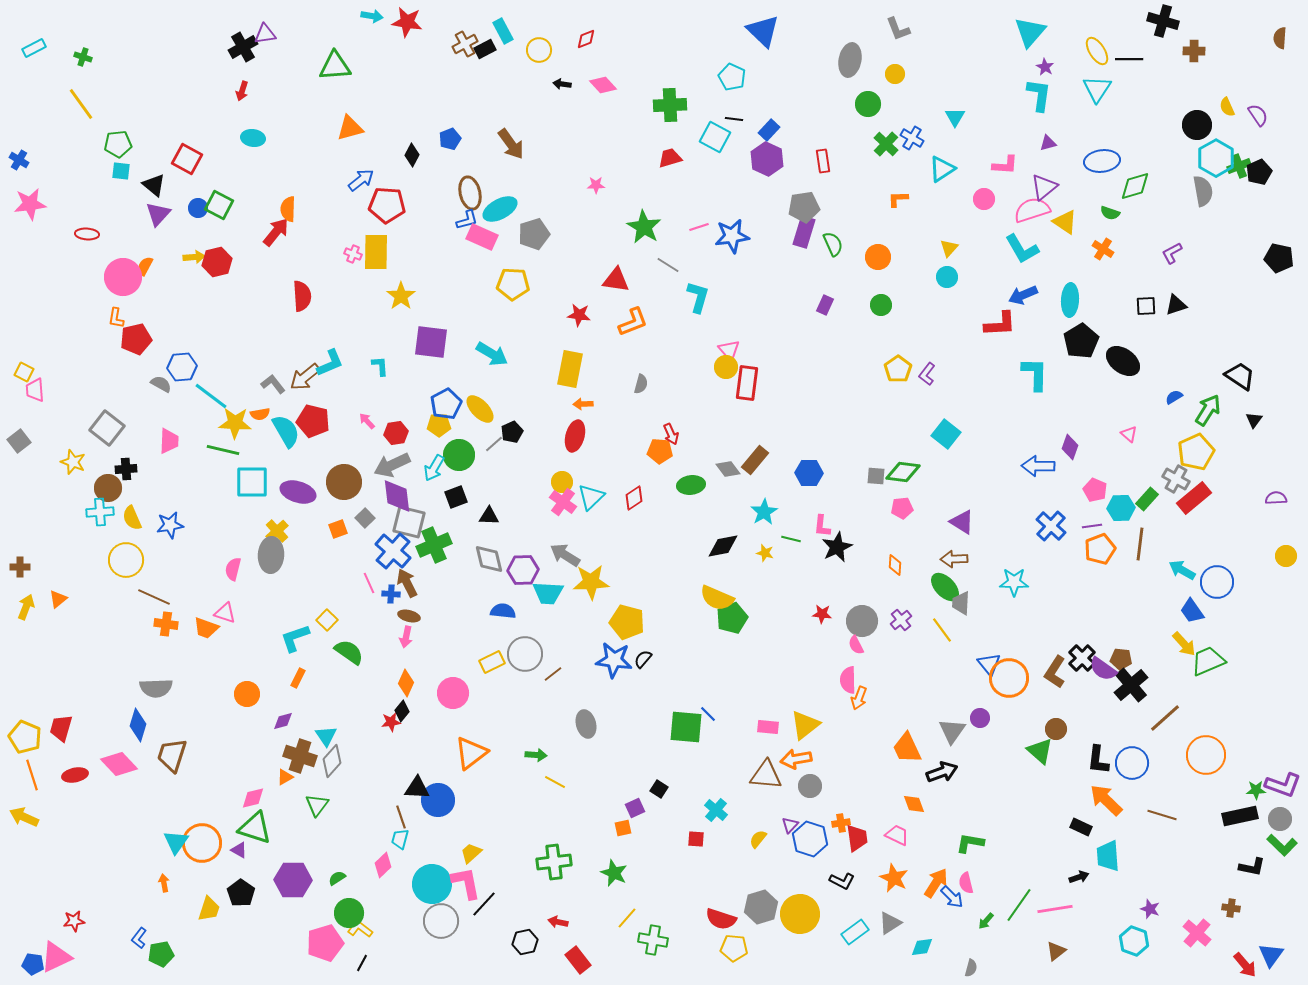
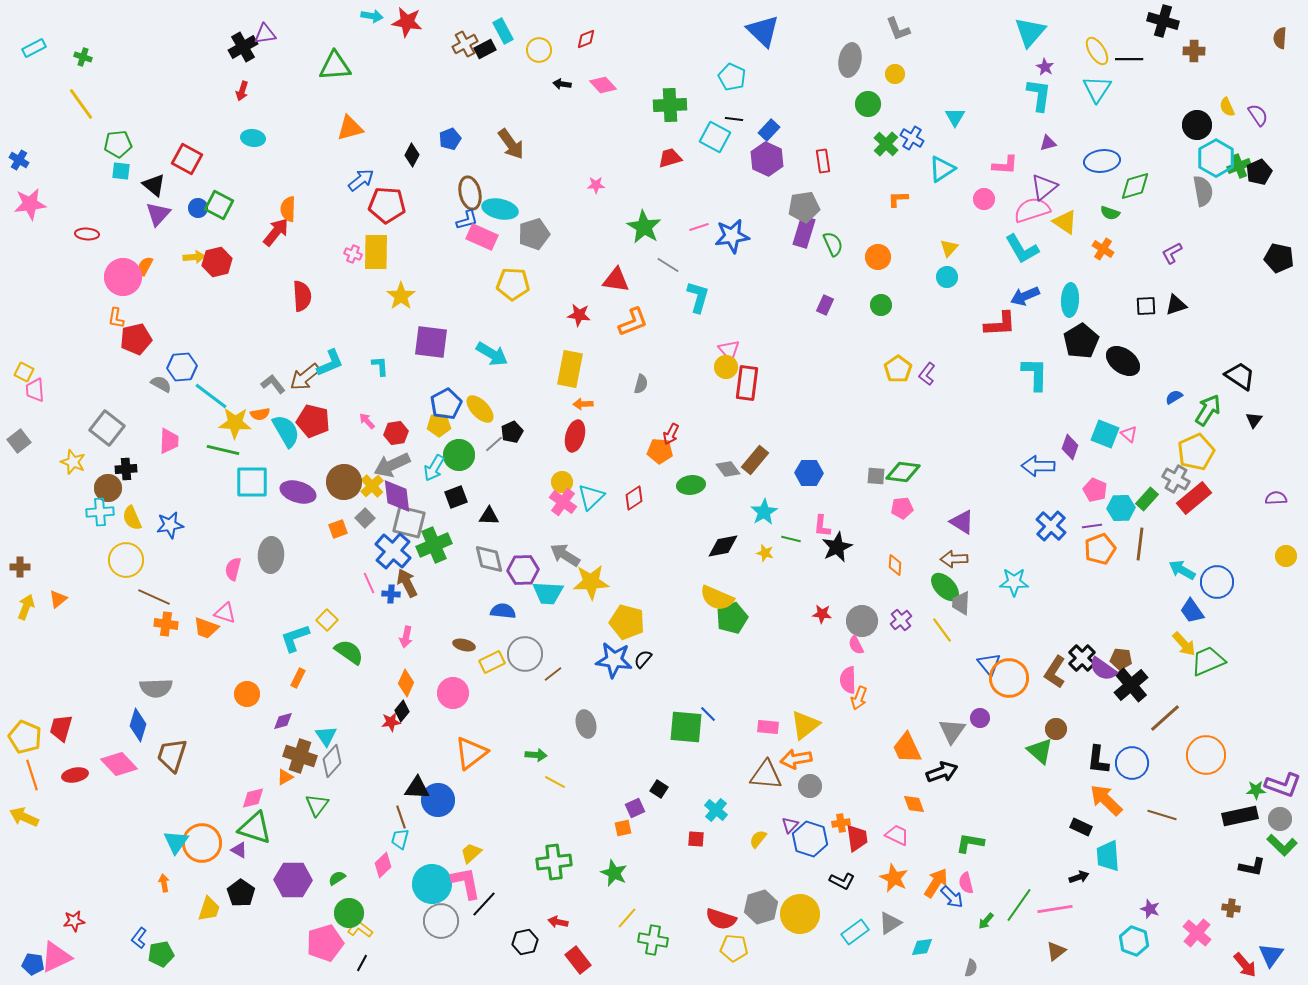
cyan ellipse at (500, 209): rotated 40 degrees clockwise
blue arrow at (1023, 295): moved 2 px right, 1 px down
red arrow at (671, 434): rotated 50 degrees clockwise
cyan square at (946, 434): moved 159 px right; rotated 16 degrees counterclockwise
yellow cross at (277, 531): moved 95 px right, 45 px up
brown ellipse at (409, 616): moved 55 px right, 29 px down
